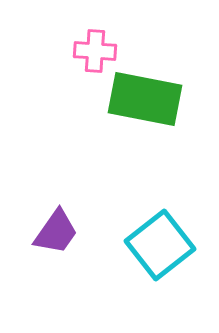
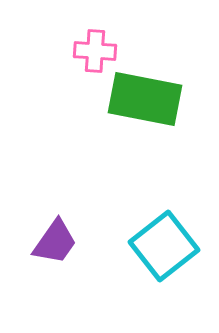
purple trapezoid: moved 1 px left, 10 px down
cyan square: moved 4 px right, 1 px down
